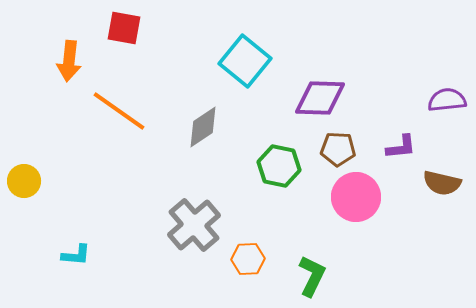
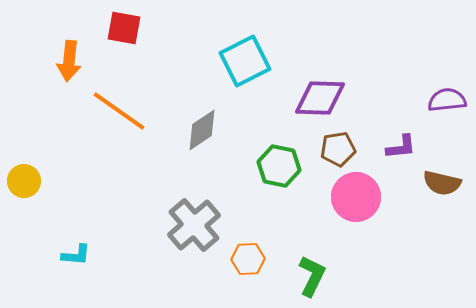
cyan square: rotated 24 degrees clockwise
gray diamond: moved 1 px left, 3 px down
brown pentagon: rotated 12 degrees counterclockwise
